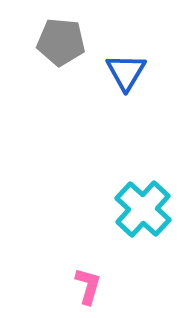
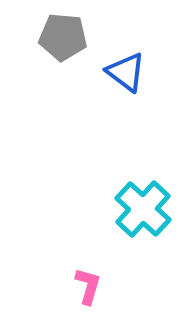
gray pentagon: moved 2 px right, 5 px up
blue triangle: rotated 24 degrees counterclockwise
